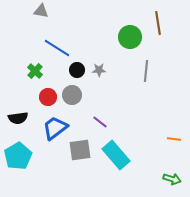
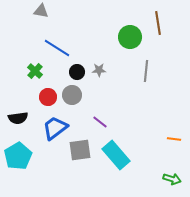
black circle: moved 2 px down
